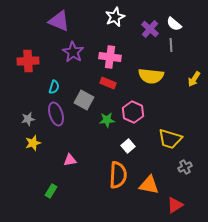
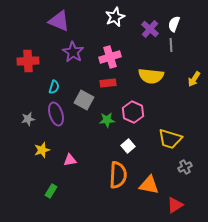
white semicircle: rotated 70 degrees clockwise
pink cross: rotated 25 degrees counterclockwise
red rectangle: rotated 28 degrees counterclockwise
yellow star: moved 9 px right, 7 px down
